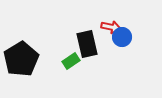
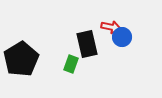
green rectangle: moved 3 px down; rotated 36 degrees counterclockwise
